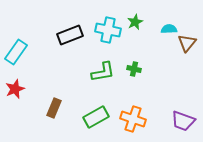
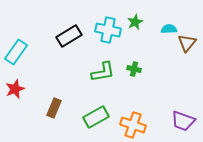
black rectangle: moved 1 px left, 1 px down; rotated 10 degrees counterclockwise
orange cross: moved 6 px down
